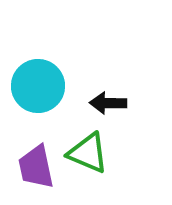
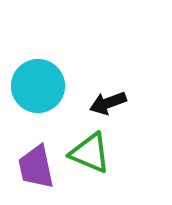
black arrow: rotated 21 degrees counterclockwise
green triangle: moved 2 px right
